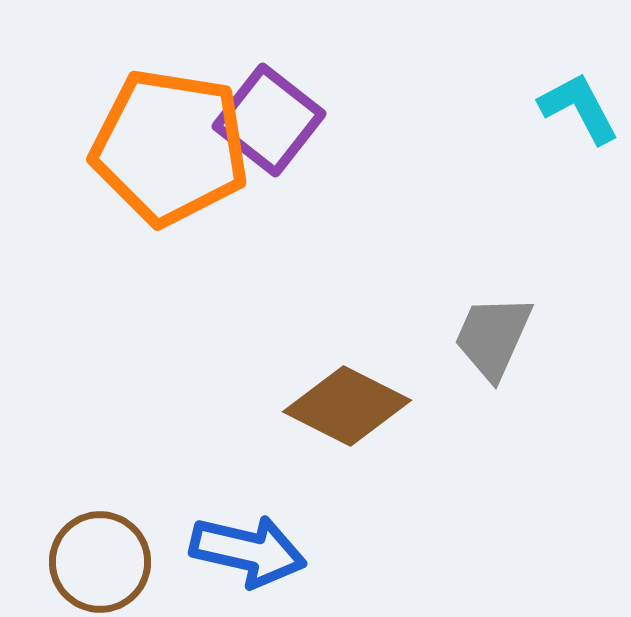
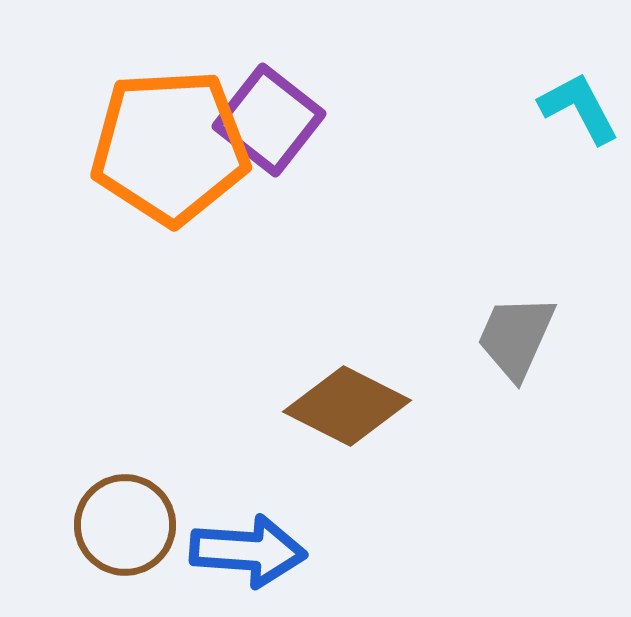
orange pentagon: rotated 12 degrees counterclockwise
gray trapezoid: moved 23 px right
blue arrow: rotated 9 degrees counterclockwise
brown circle: moved 25 px right, 37 px up
